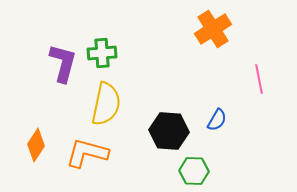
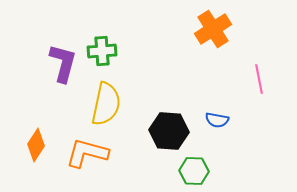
green cross: moved 2 px up
blue semicircle: rotated 70 degrees clockwise
